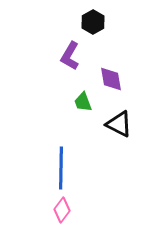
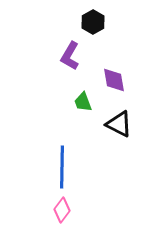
purple diamond: moved 3 px right, 1 px down
blue line: moved 1 px right, 1 px up
